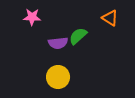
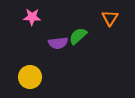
orange triangle: rotated 30 degrees clockwise
yellow circle: moved 28 px left
